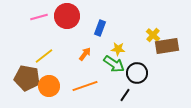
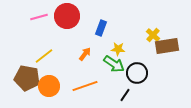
blue rectangle: moved 1 px right
